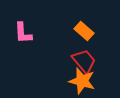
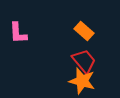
pink L-shape: moved 5 px left
